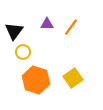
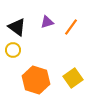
purple triangle: moved 2 px up; rotated 16 degrees counterclockwise
black triangle: moved 3 px right, 4 px up; rotated 30 degrees counterclockwise
yellow circle: moved 10 px left, 2 px up
